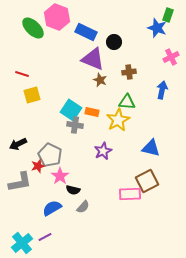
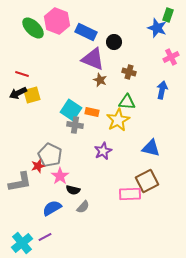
pink hexagon: moved 4 px down
brown cross: rotated 24 degrees clockwise
black arrow: moved 51 px up
